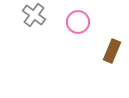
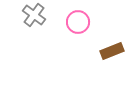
brown rectangle: rotated 45 degrees clockwise
